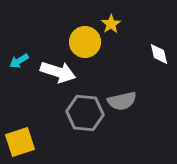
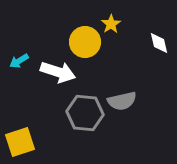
white diamond: moved 11 px up
